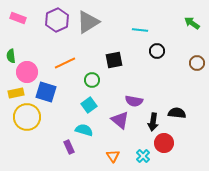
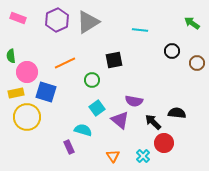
black circle: moved 15 px right
cyan square: moved 8 px right, 3 px down
black arrow: rotated 126 degrees clockwise
cyan semicircle: moved 1 px left
